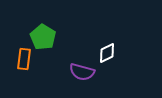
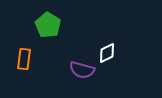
green pentagon: moved 5 px right, 12 px up
purple semicircle: moved 2 px up
